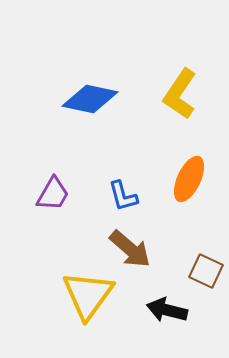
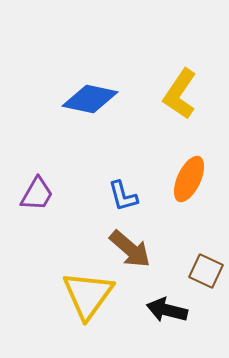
purple trapezoid: moved 16 px left
